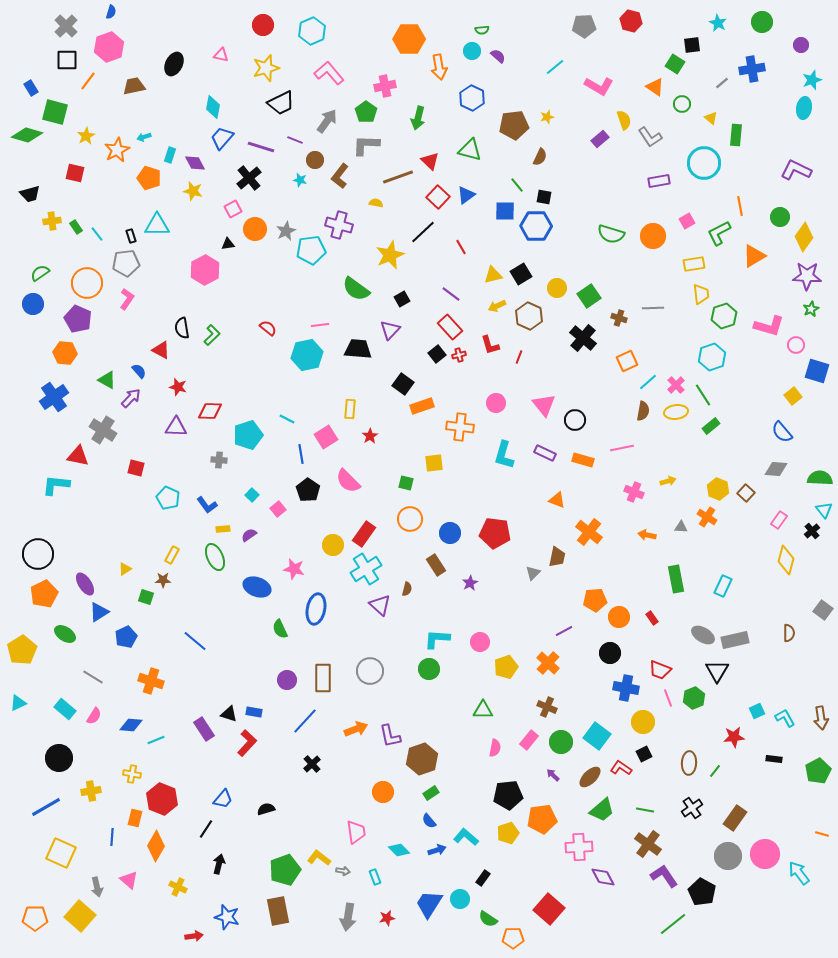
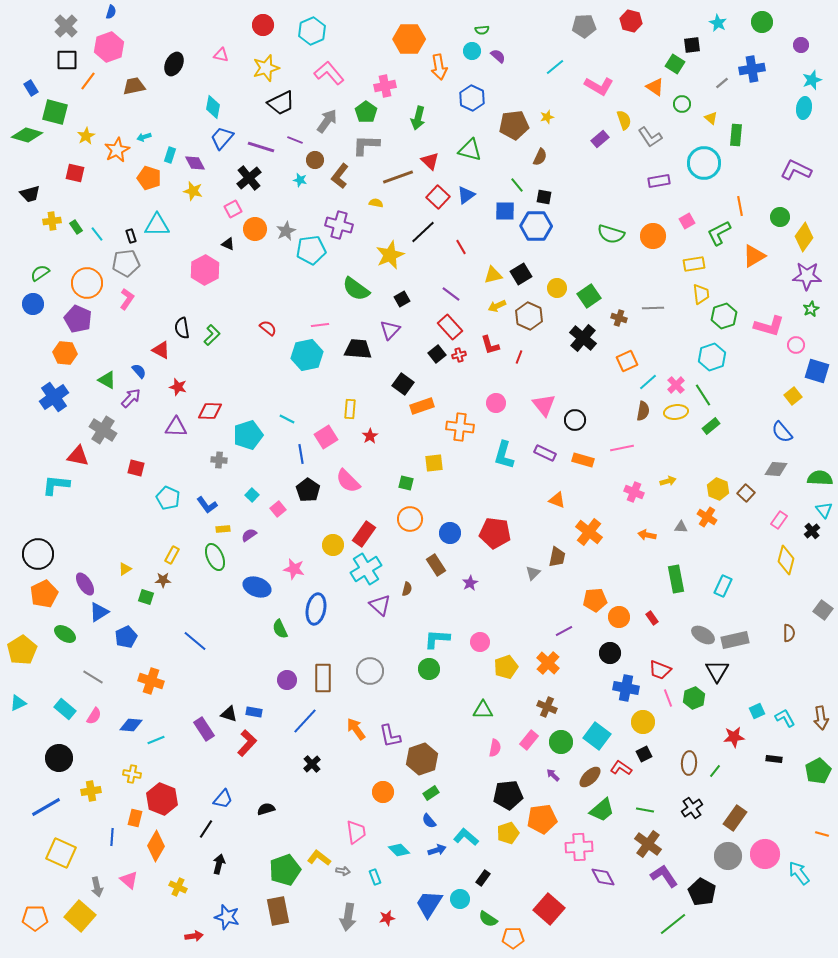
black triangle at (228, 244): rotated 32 degrees clockwise
orange arrow at (356, 729): rotated 105 degrees counterclockwise
